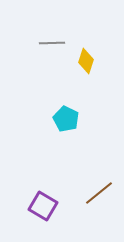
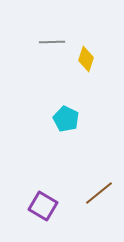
gray line: moved 1 px up
yellow diamond: moved 2 px up
